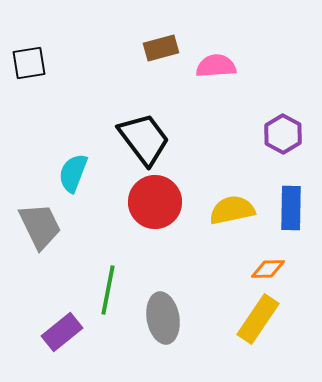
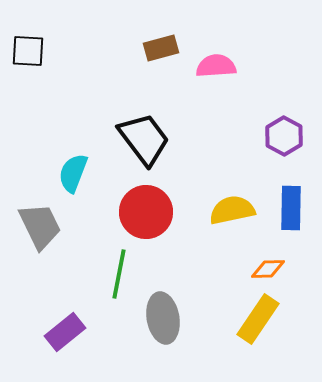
black square: moved 1 px left, 12 px up; rotated 12 degrees clockwise
purple hexagon: moved 1 px right, 2 px down
red circle: moved 9 px left, 10 px down
green line: moved 11 px right, 16 px up
purple rectangle: moved 3 px right
